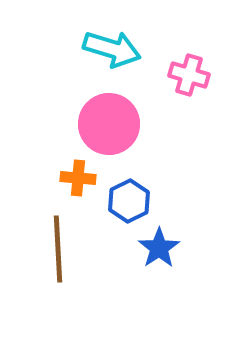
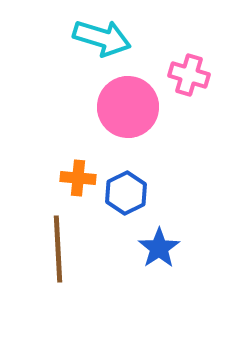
cyan arrow: moved 10 px left, 11 px up
pink circle: moved 19 px right, 17 px up
blue hexagon: moved 3 px left, 8 px up
